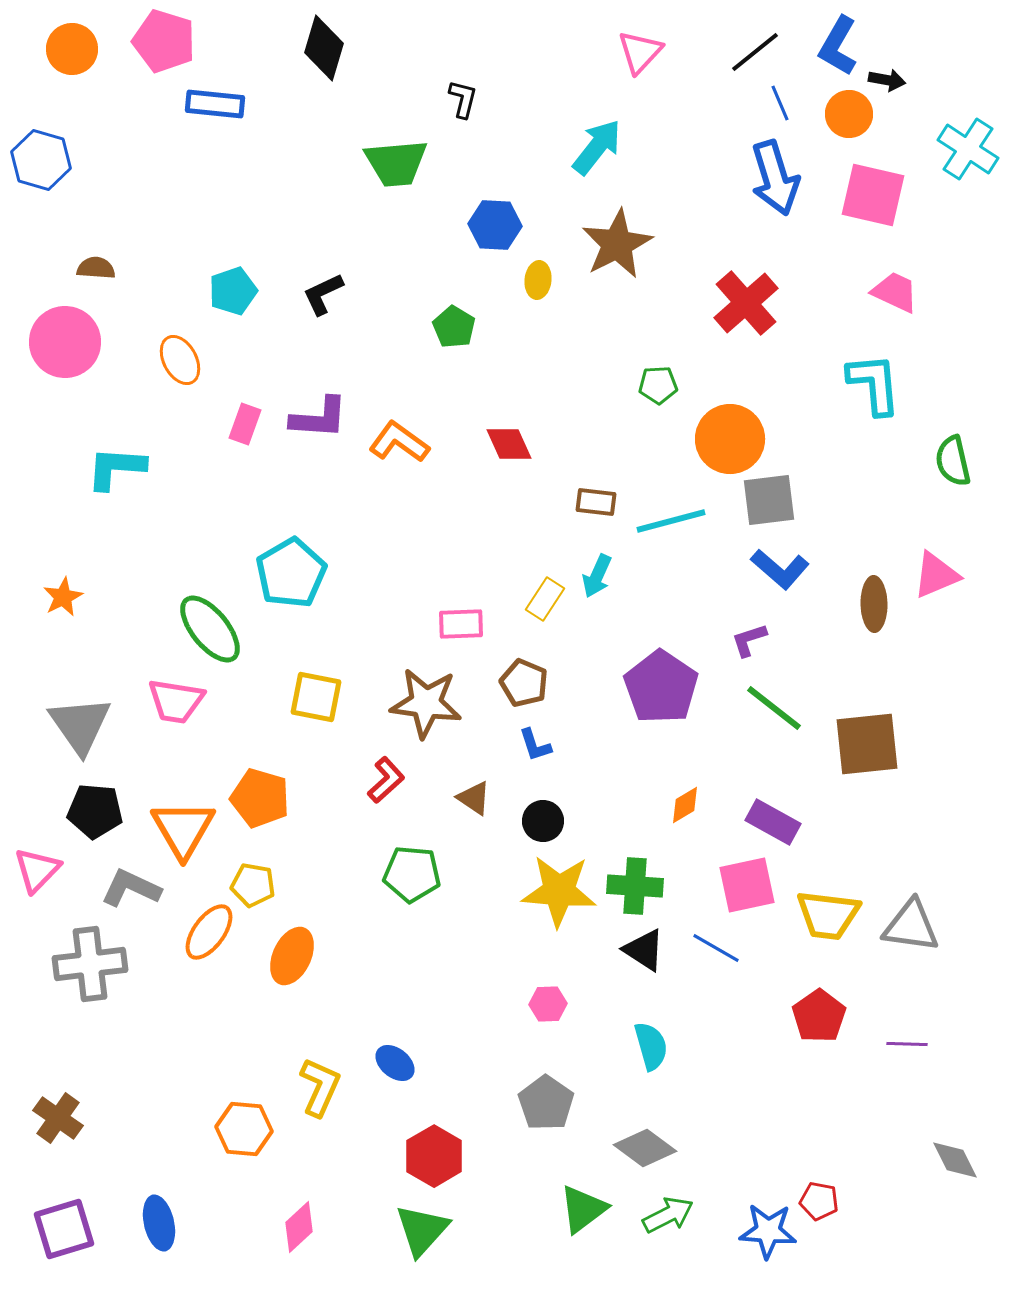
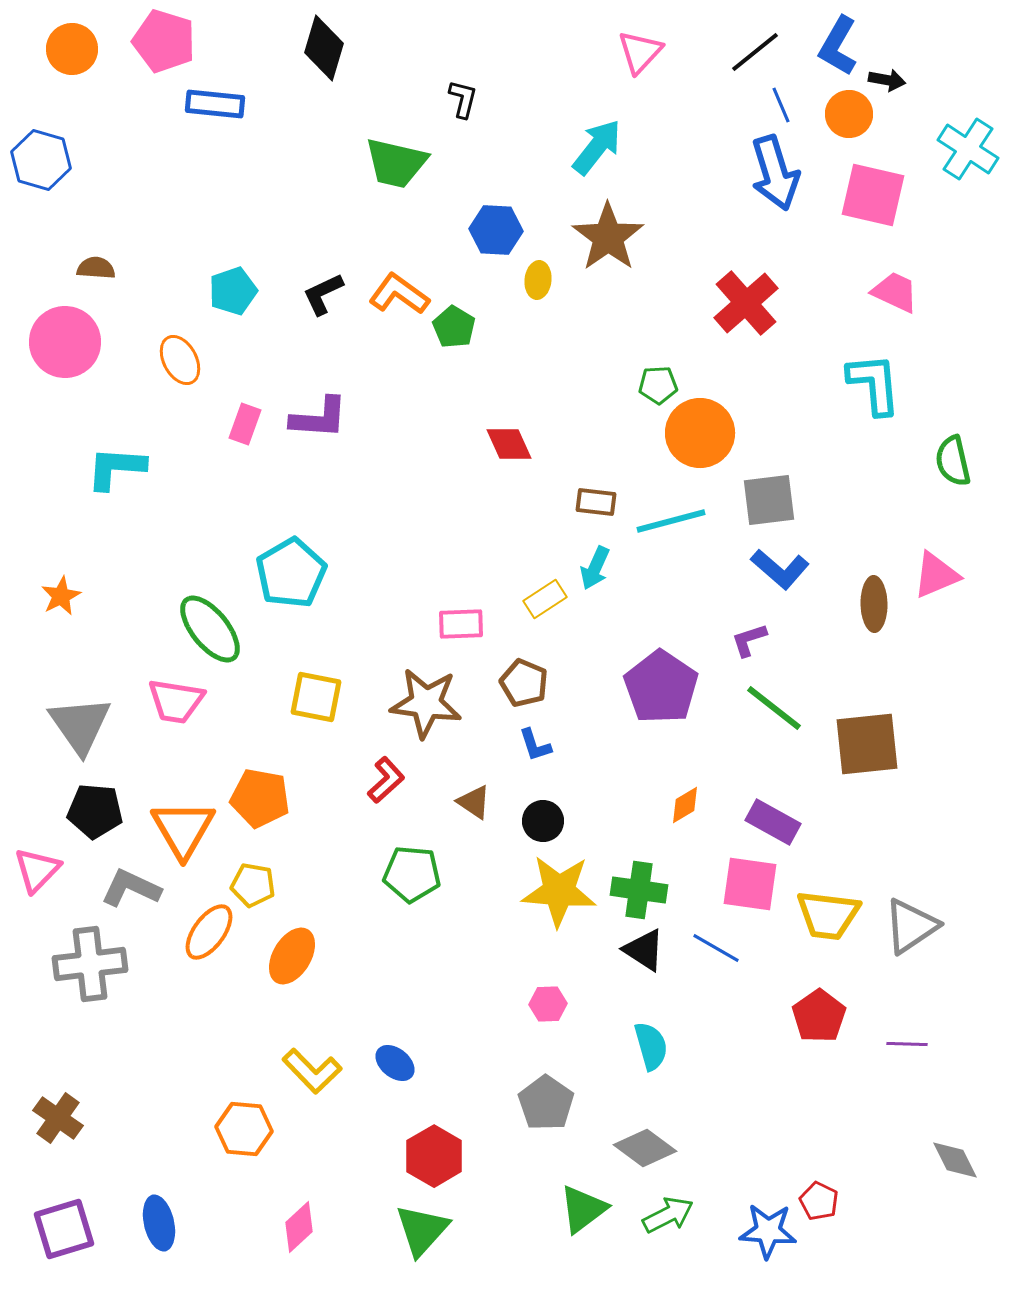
blue line at (780, 103): moved 1 px right, 2 px down
green trapezoid at (396, 163): rotated 18 degrees clockwise
blue arrow at (775, 178): moved 5 px up
blue hexagon at (495, 225): moved 1 px right, 5 px down
brown star at (617, 244): moved 9 px left, 7 px up; rotated 8 degrees counterclockwise
orange circle at (730, 439): moved 30 px left, 6 px up
orange L-shape at (399, 442): moved 148 px up
cyan arrow at (597, 576): moved 2 px left, 8 px up
orange star at (63, 597): moved 2 px left, 1 px up
yellow rectangle at (545, 599): rotated 24 degrees clockwise
orange pentagon at (260, 798): rotated 6 degrees counterclockwise
brown triangle at (474, 798): moved 4 px down
pink square at (747, 885): moved 3 px right, 1 px up; rotated 20 degrees clockwise
green cross at (635, 886): moved 4 px right, 4 px down; rotated 4 degrees clockwise
gray triangle at (911, 926): rotated 42 degrees counterclockwise
orange ellipse at (292, 956): rotated 6 degrees clockwise
yellow L-shape at (320, 1087): moved 8 px left, 16 px up; rotated 112 degrees clockwise
red pentagon at (819, 1201): rotated 15 degrees clockwise
